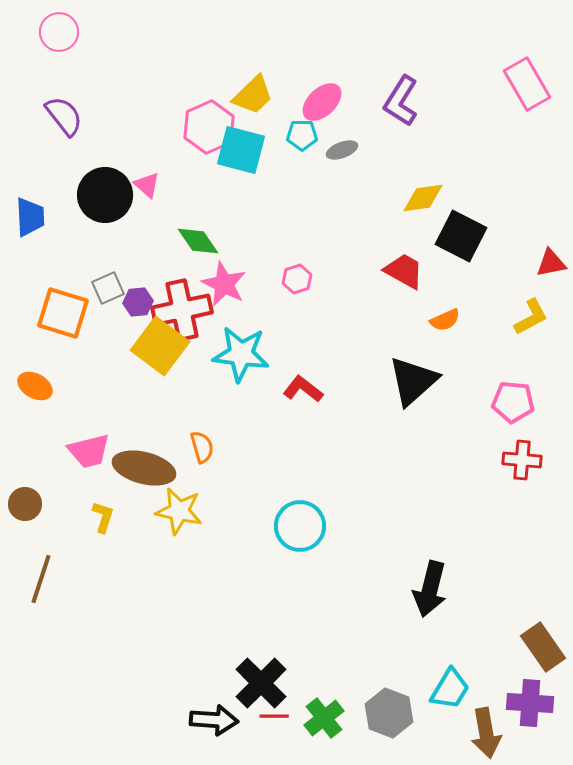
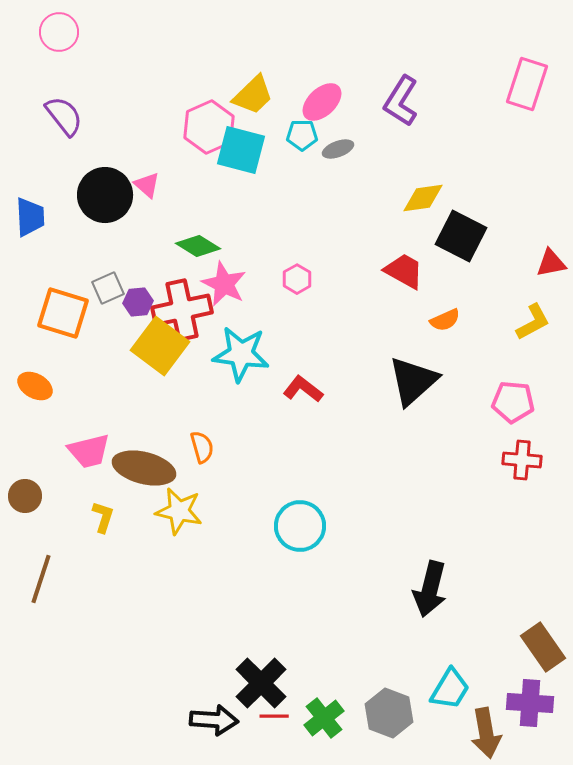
pink rectangle at (527, 84): rotated 48 degrees clockwise
gray ellipse at (342, 150): moved 4 px left, 1 px up
green diamond at (198, 241): moved 5 px down; rotated 24 degrees counterclockwise
pink hexagon at (297, 279): rotated 12 degrees counterclockwise
yellow L-shape at (531, 317): moved 2 px right, 5 px down
brown circle at (25, 504): moved 8 px up
